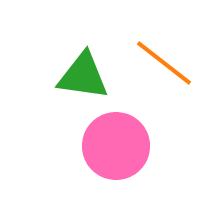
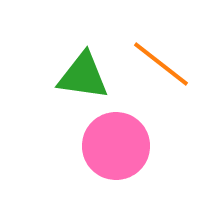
orange line: moved 3 px left, 1 px down
